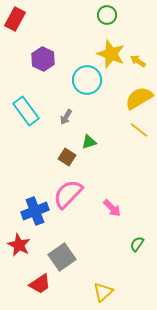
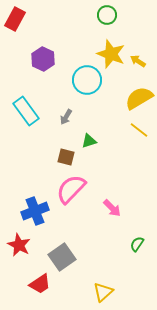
green triangle: moved 1 px up
brown square: moved 1 px left; rotated 18 degrees counterclockwise
pink semicircle: moved 3 px right, 5 px up
